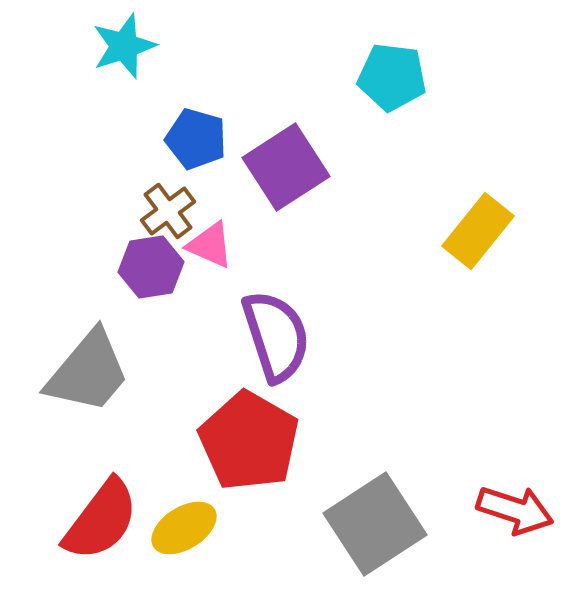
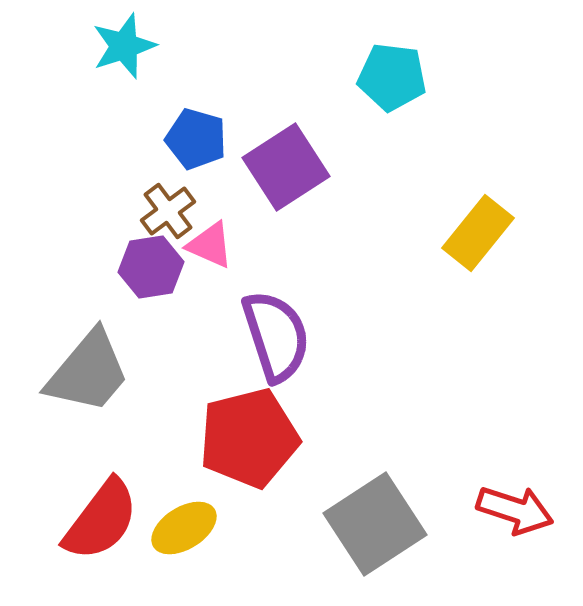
yellow rectangle: moved 2 px down
red pentagon: moved 3 px up; rotated 28 degrees clockwise
